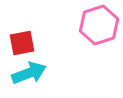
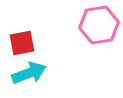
pink hexagon: rotated 9 degrees clockwise
